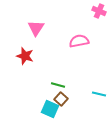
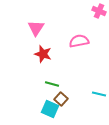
red star: moved 18 px right, 2 px up
green line: moved 6 px left, 1 px up
